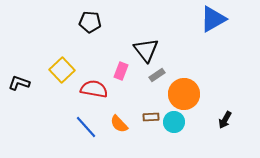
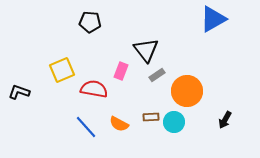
yellow square: rotated 20 degrees clockwise
black L-shape: moved 9 px down
orange circle: moved 3 px right, 3 px up
orange semicircle: rotated 18 degrees counterclockwise
